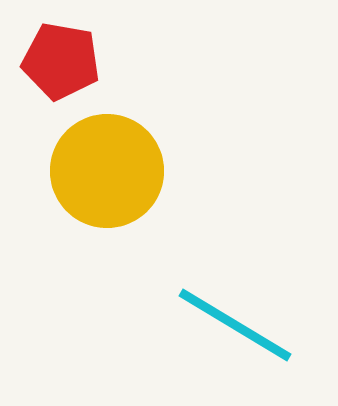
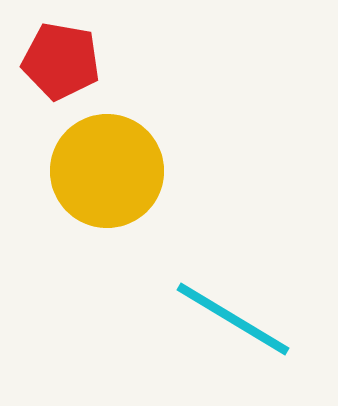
cyan line: moved 2 px left, 6 px up
